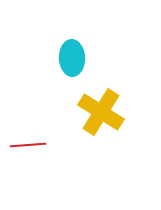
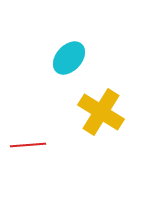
cyan ellipse: moved 3 px left; rotated 44 degrees clockwise
